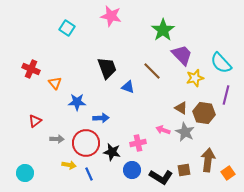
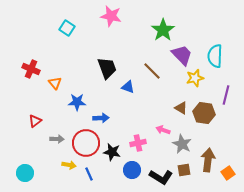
cyan semicircle: moved 6 px left, 7 px up; rotated 45 degrees clockwise
gray star: moved 3 px left, 12 px down
